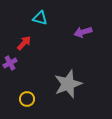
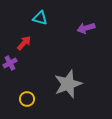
purple arrow: moved 3 px right, 4 px up
